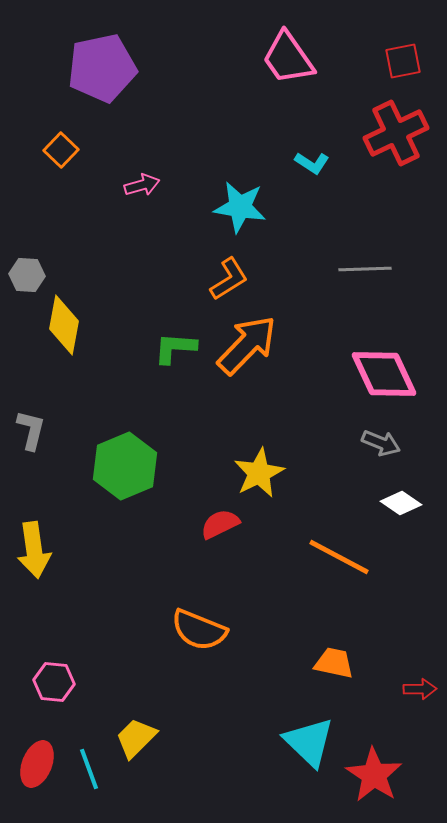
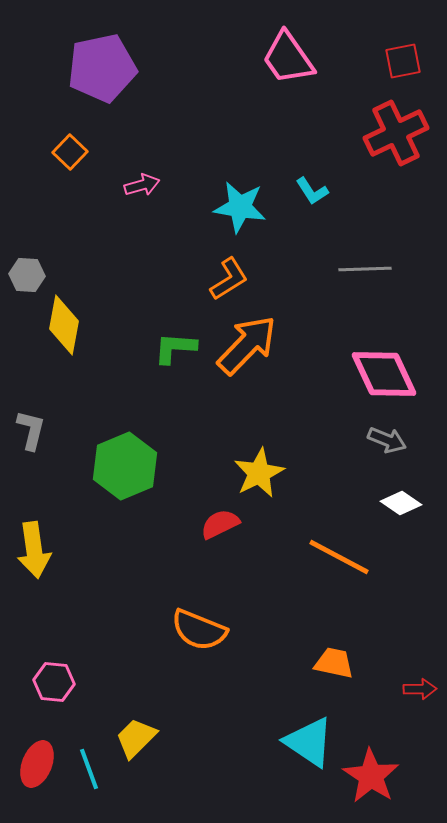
orange square: moved 9 px right, 2 px down
cyan L-shape: moved 28 px down; rotated 24 degrees clockwise
gray arrow: moved 6 px right, 3 px up
cyan triangle: rotated 10 degrees counterclockwise
red star: moved 3 px left, 1 px down
